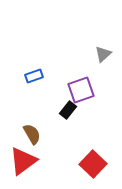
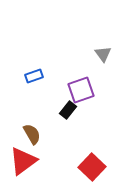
gray triangle: rotated 24 degrees counterclockwise
red square: moved 1 px left, 3 px down
